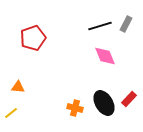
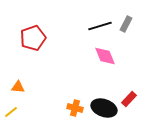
black ellipse: moved 5 px down; rotated 40 degrees counterclockwise
yellow line: moved 1 px up
